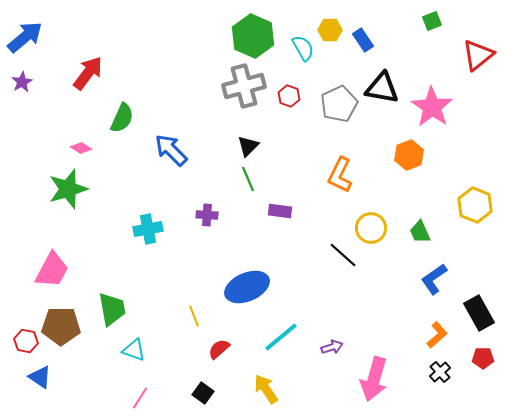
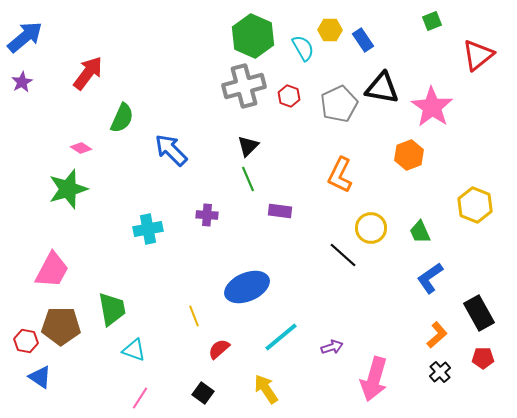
blue L-shape at (434, 279): moved 4 px left, 1 px up
